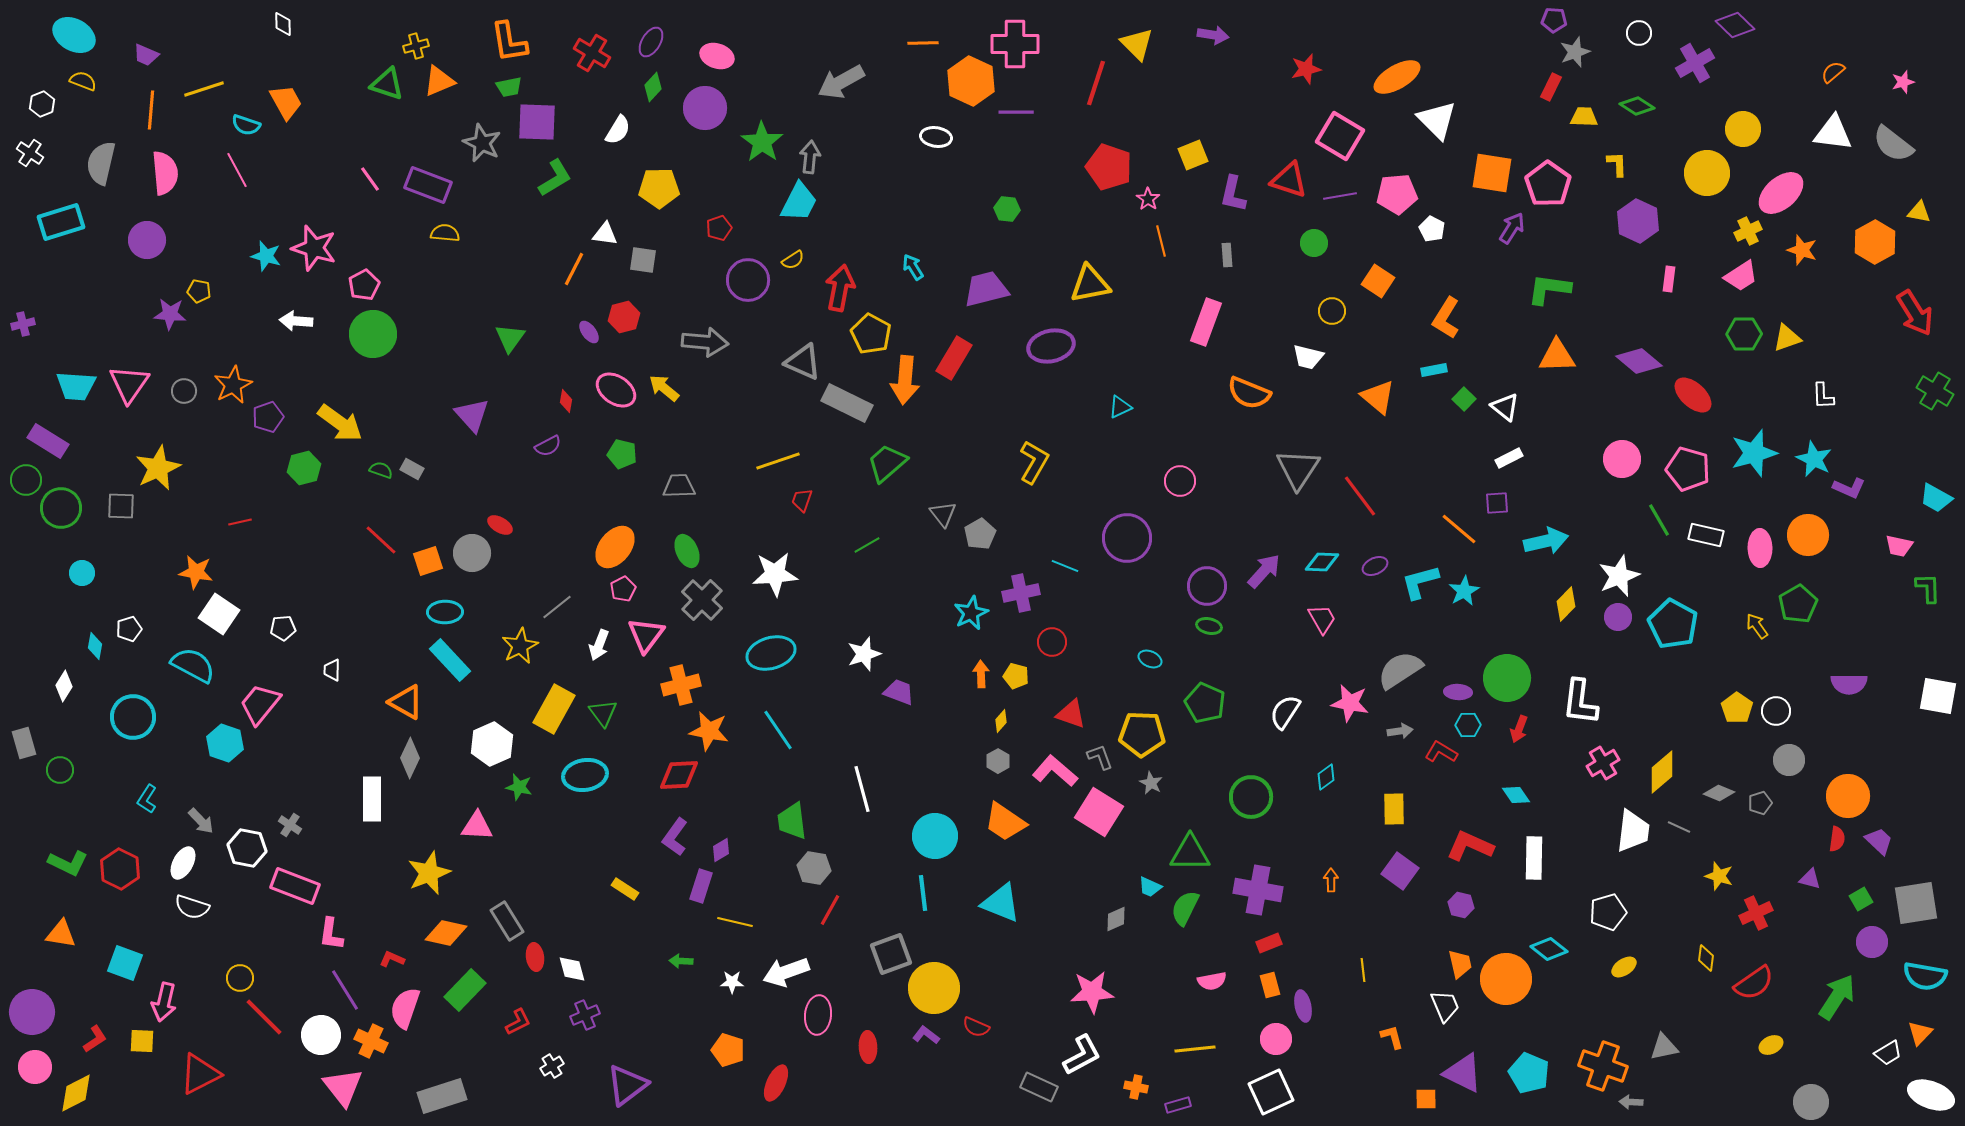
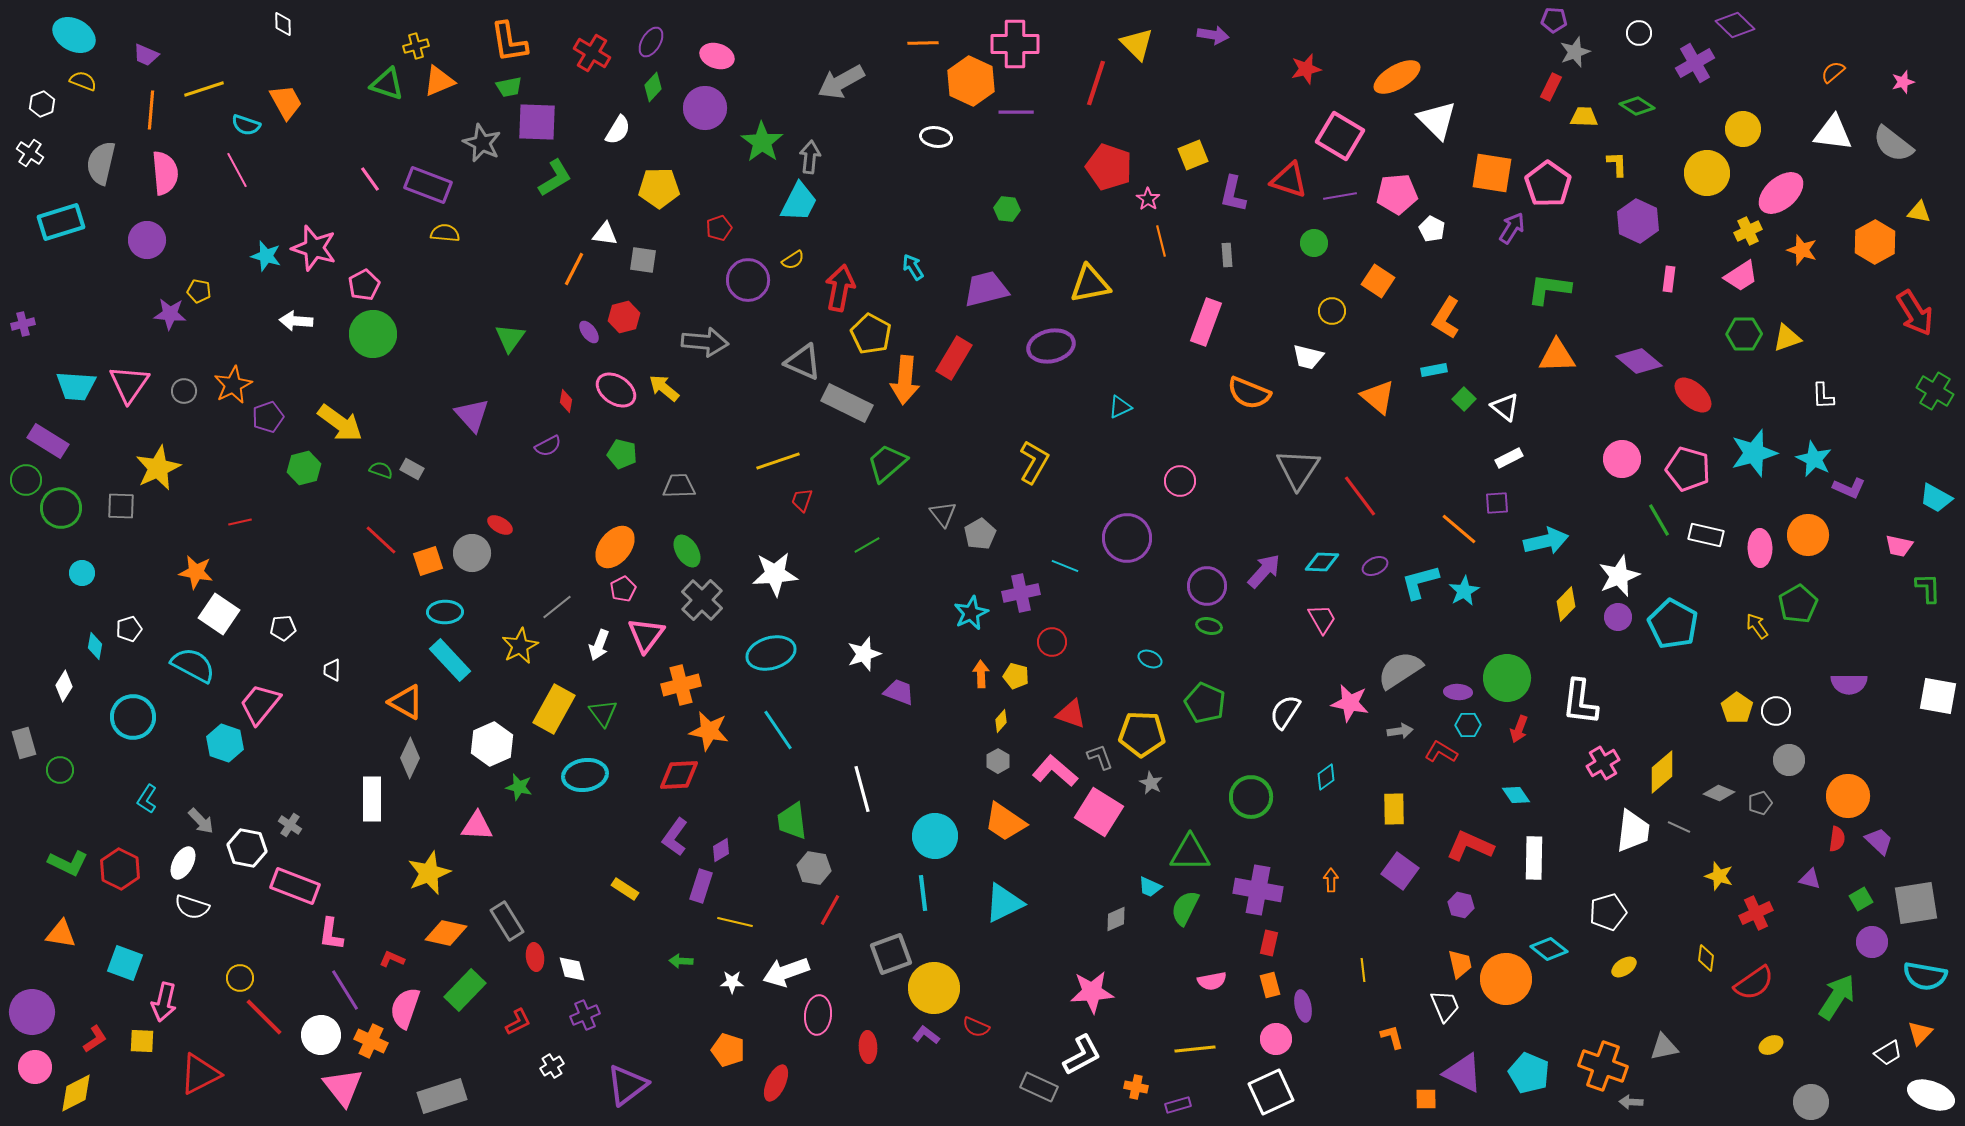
green ellipse at (687, 551): rotated 8 degrees counterclockwise
cyan triangle at (1001, 903): moved 3 px right; rotated 48 degrees counterclockwise
red rectangle at (1269, 943): rotated 55 degrees counterclockwise
